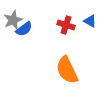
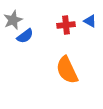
red cross: rotated 24 degrees counterclockwise
blue semicircle: moved 1 px right, 7 px down
